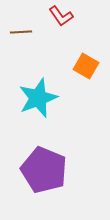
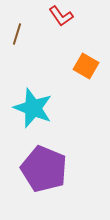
brown line: moved 4 px left, 2 px down; rotated 70 degrees counterclockwise
cyan star: moved 5 px left, 10 px down; rotated 30 degrees counterclockwise
purple pentagon: moved 1 px up
